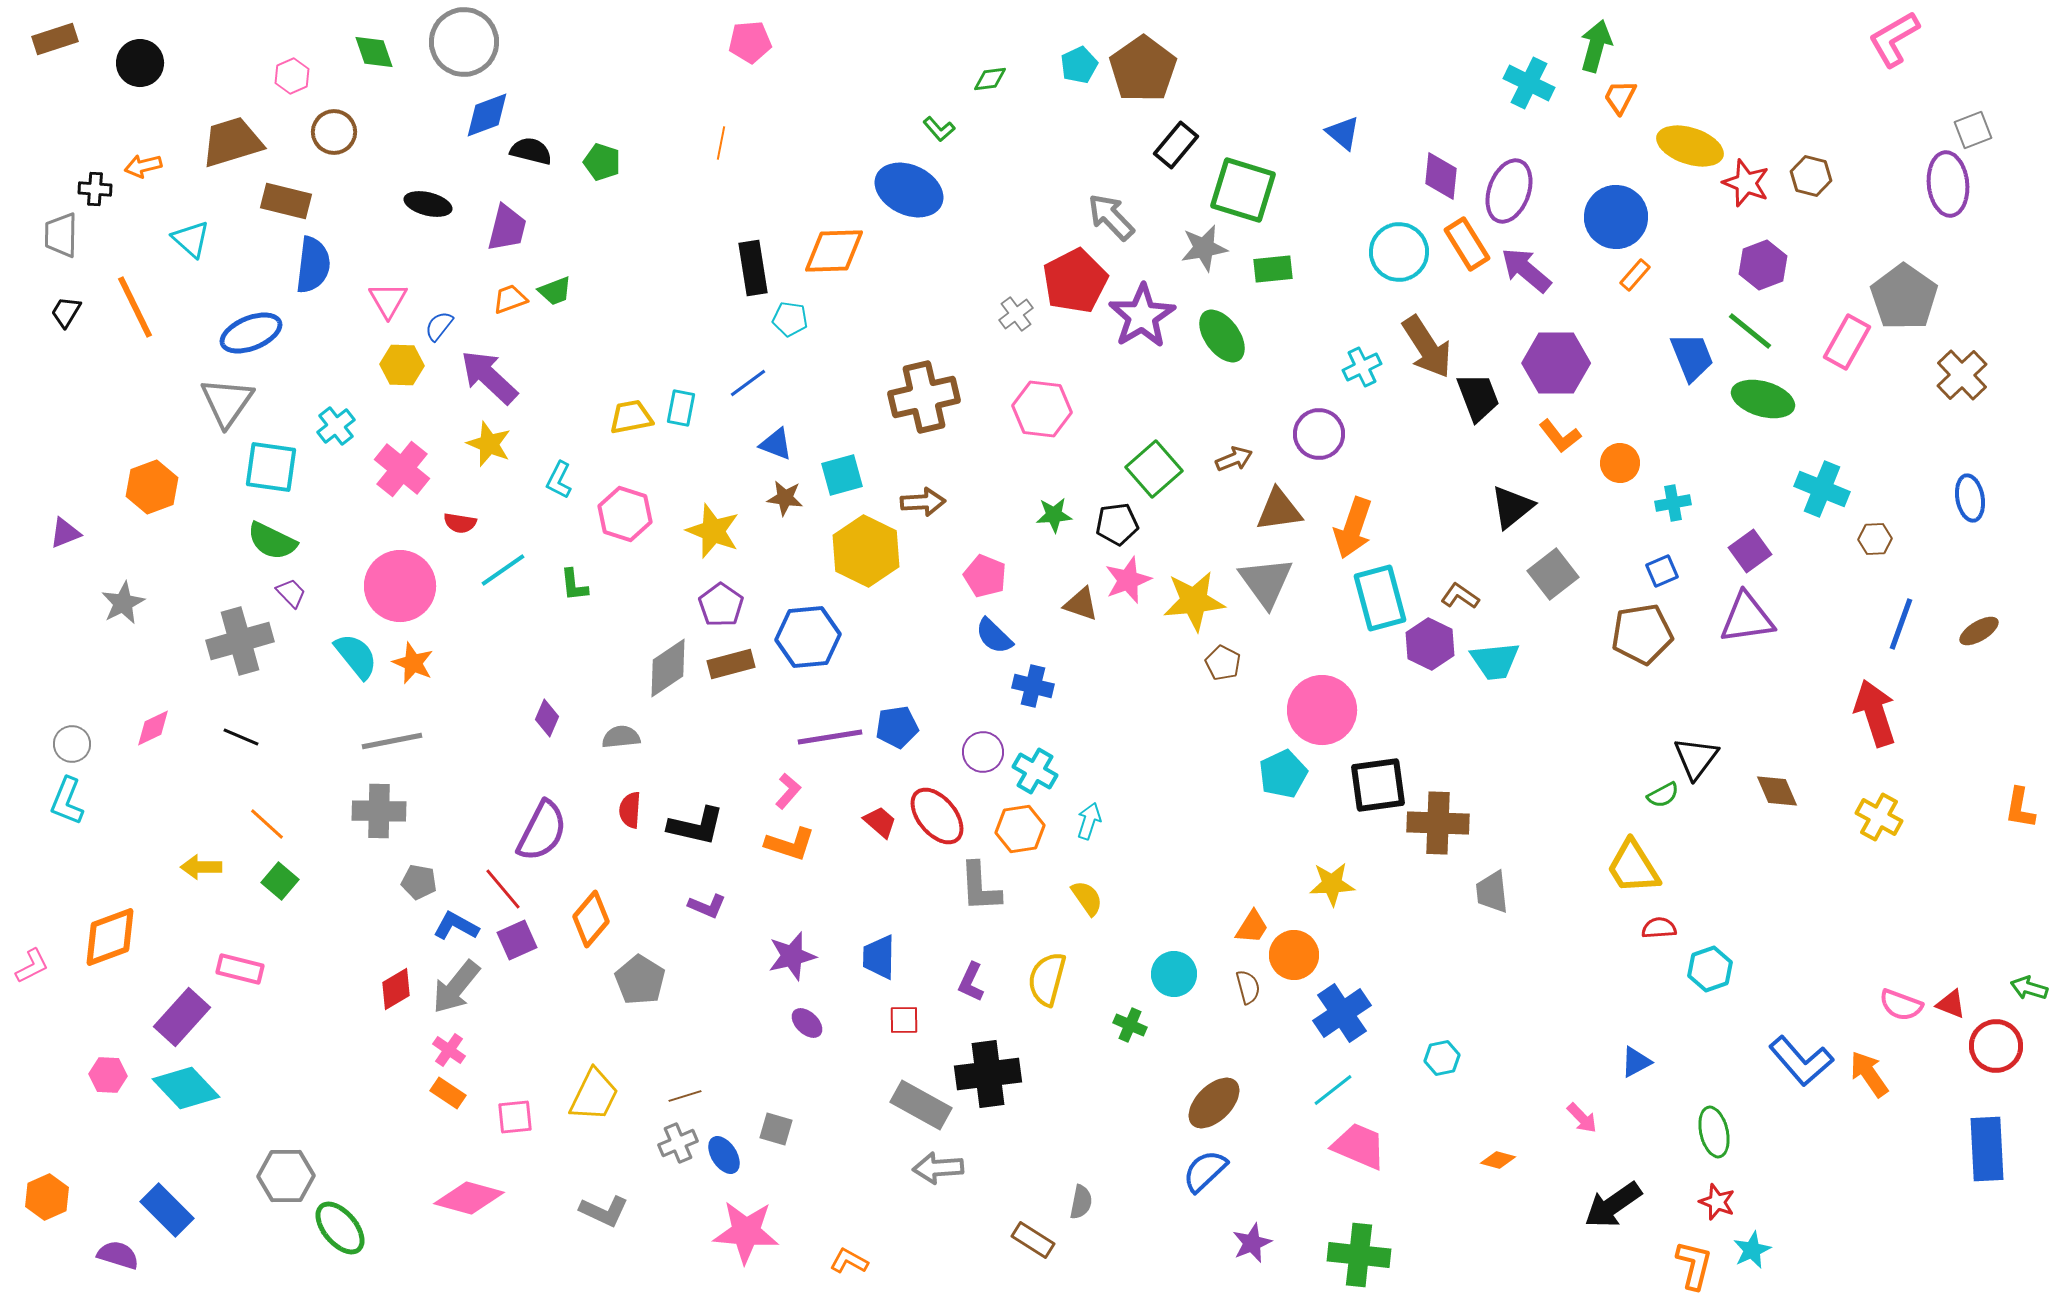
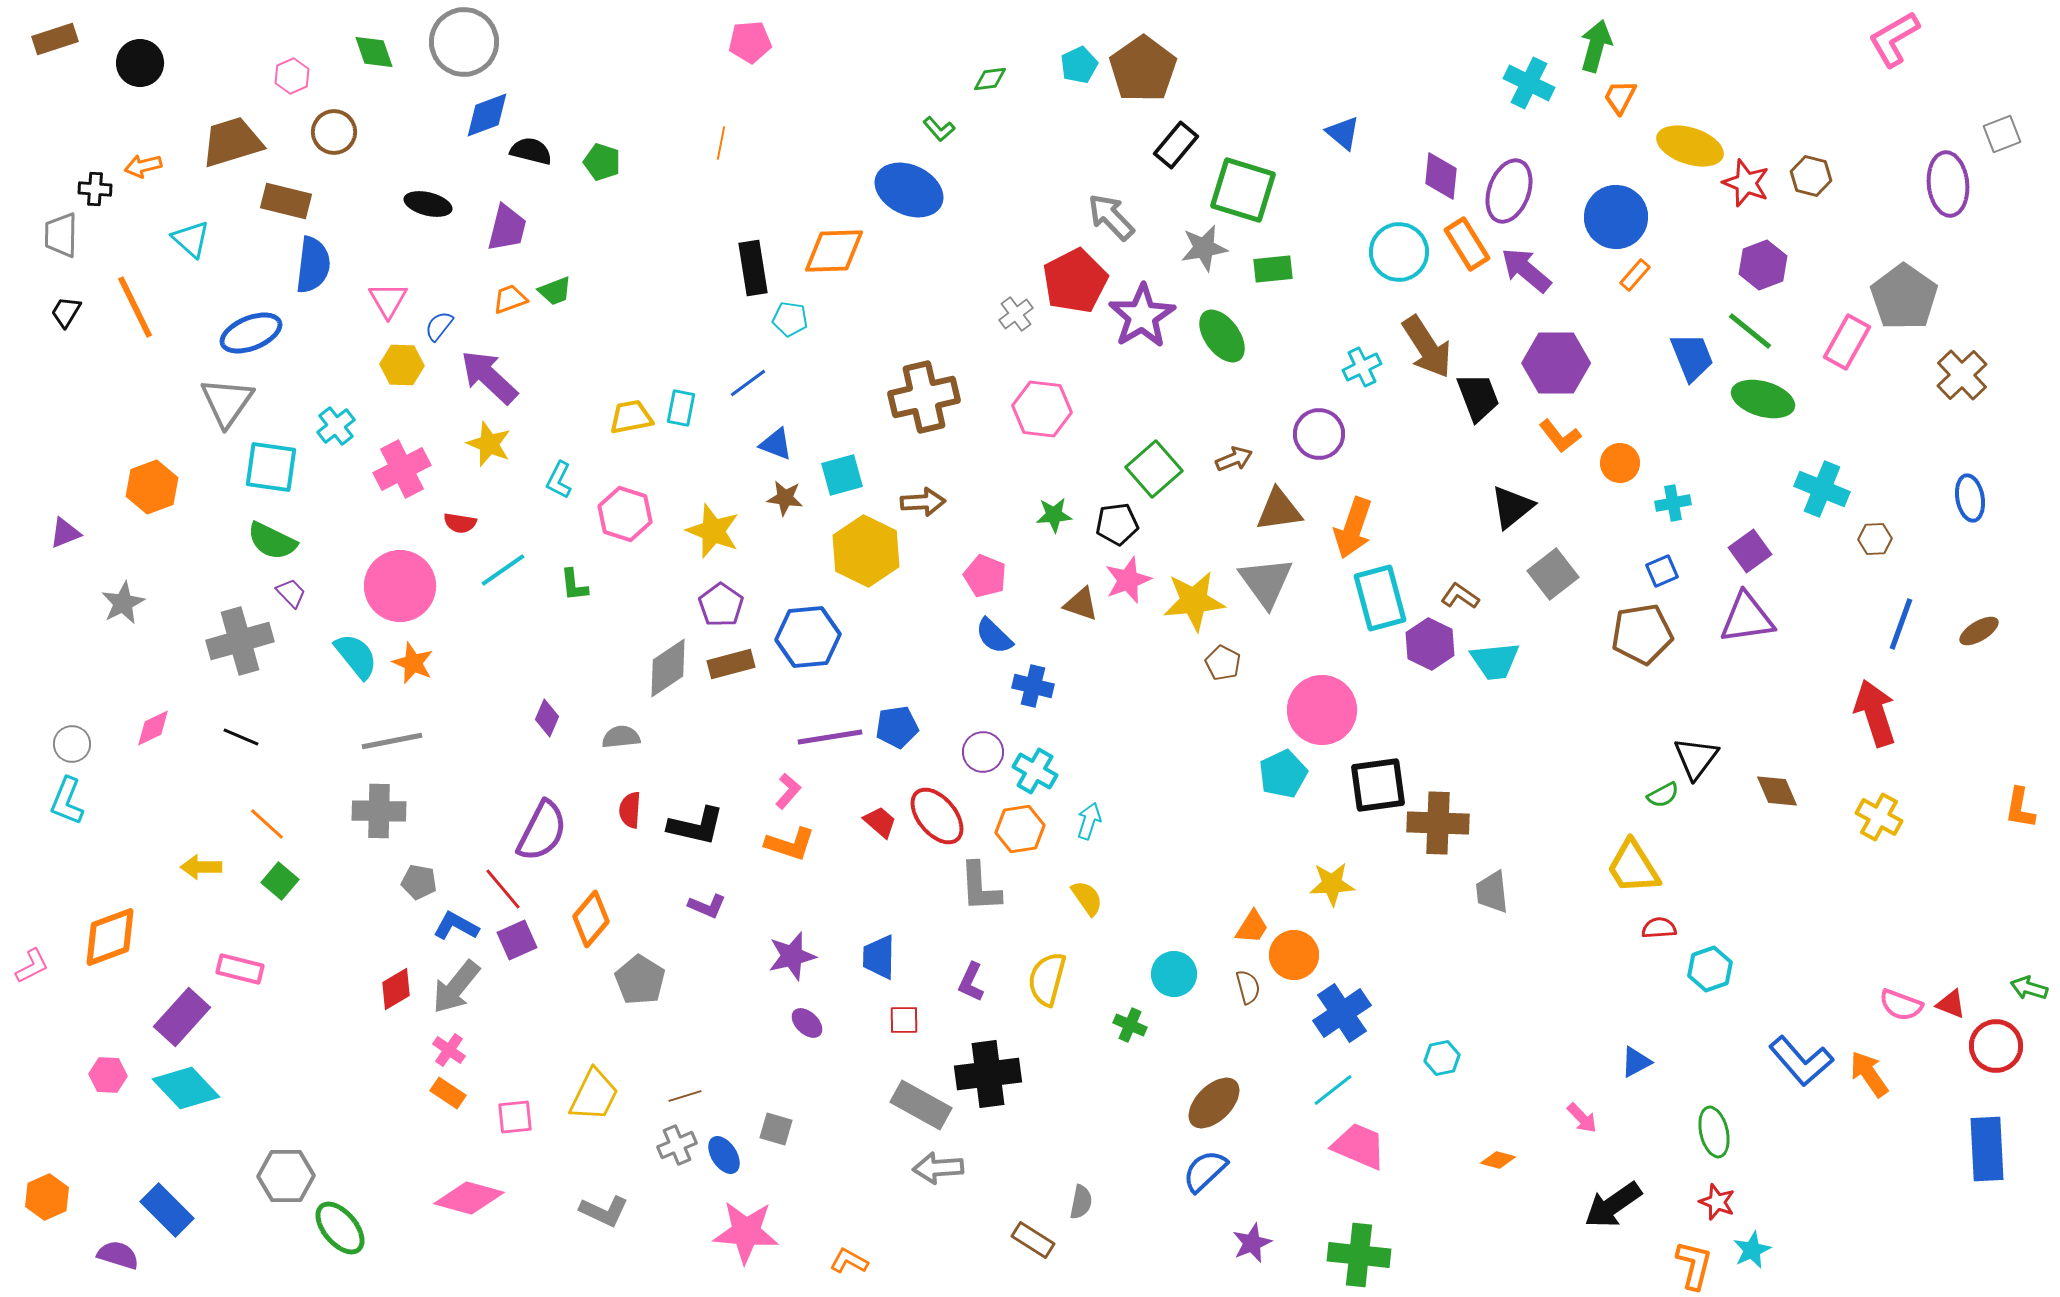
gray square at (1973, 130): moved 29 px right, 4 px down
pink cross at (402, 469): rotated 24 degrees clockwise
gray cross at (678, 1143): moved 1 px left, 2 px down
